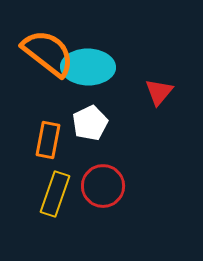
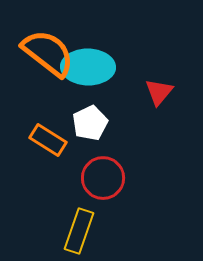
orange rectangle: rotated 69 degrees counterclockwise
red circle: moved 8 px up
yellow rectangle: moved 24 px right, 37 px down
